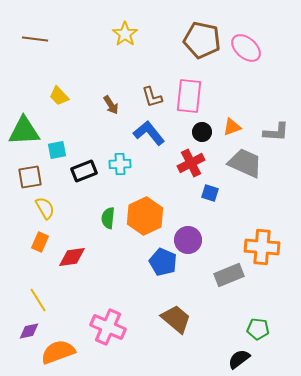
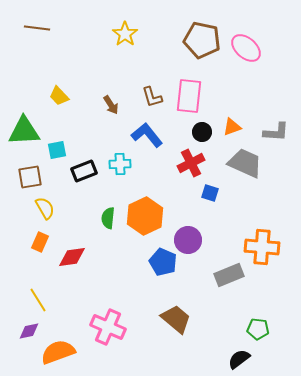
brown line: moved 2 px right, 11 px up
blue L-shape: moved 2 px left, 2 px down
